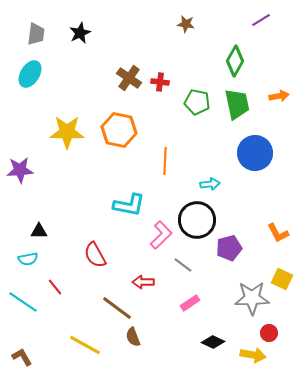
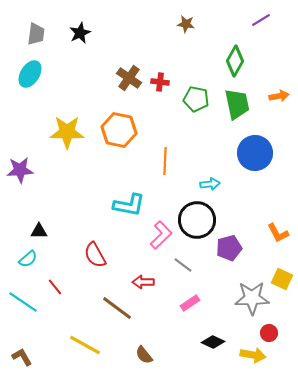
green pentagon: moved 1 px left, 3 px up
cyan semicircle: rotated 30 degrees counterclockwise
brown semicircle: moved 11 px right, 18 px down; rotated 18 degrees counterclockwise
